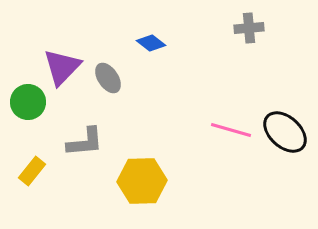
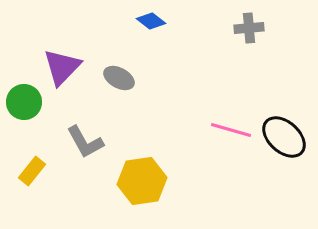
blue diamond: moved 22 px up
gray ellipse: moved 11 px right; rotated 28 degrees counterclockwise
green circle: moved 4 px left
black ellipse: moved 1 px left, 5 px down
gray L-shape: rotated 66 degrees clockwise
yellow hexagon: rotated 6 degrees counterclockwise
